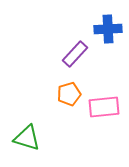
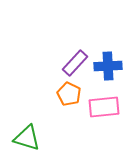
blue cross: moved 37 px down
purple rectangle: moved 9 px down
orange pentagon: rotated 30 degrees counterclockwise
